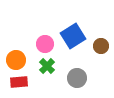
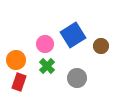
blue square: moved 1 px up
red rectangle: rotated 66 degrees counterclockwise
